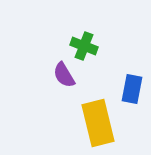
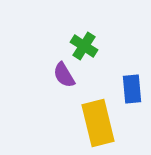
green cross: rotated 12 degrees clockwise
blue rectangle: rotated 16 degrees counterclockwise
